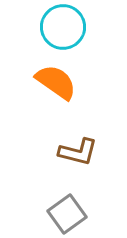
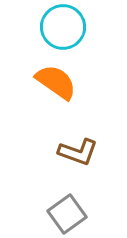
brown L-shape: rotated 6 degrees clockwise
